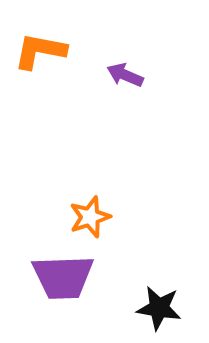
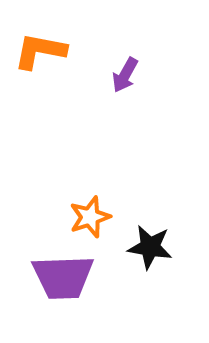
purple arrow: rotated 84 degrees counterclockwise
black star: moved 9 px left, 61 px up
